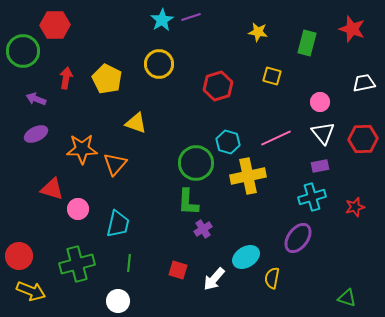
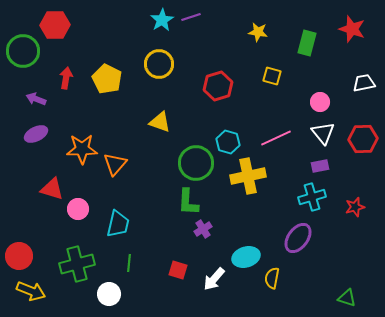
yellow triangle at (136, 123): moved 24 px right, 1 px up
cyan ellipse at (246, 257): rotated 16 degrees clockwise
white circle at (118, 301): moved 9 px left, 7 px up
